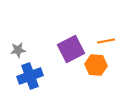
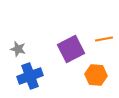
orange line: moved 2 px left, 2 px up
gray star: moved 1 px up; rotated 21 degrees clockwise
orange hexagon: moved 10 px down
